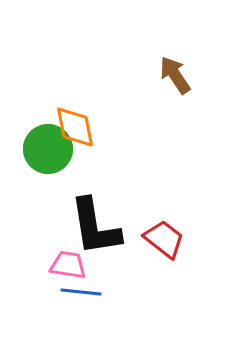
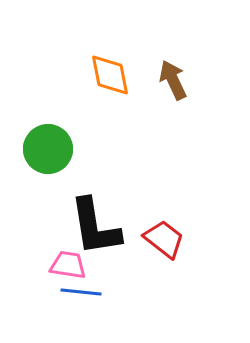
brown arrow: moved 2 px left, 5 px down; rotated 9 degrees clockwise
orange diamond: moved 35 px right, 52 px up
